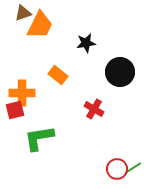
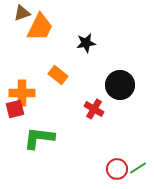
brown triangle: moved 1 px left
orange trapezoid: moved 2 px down
black circle: moved 13 px down
red square: moved 1 px up
green L-shape: rotated 16 degrees clockwise
green line: moved 5 px right
